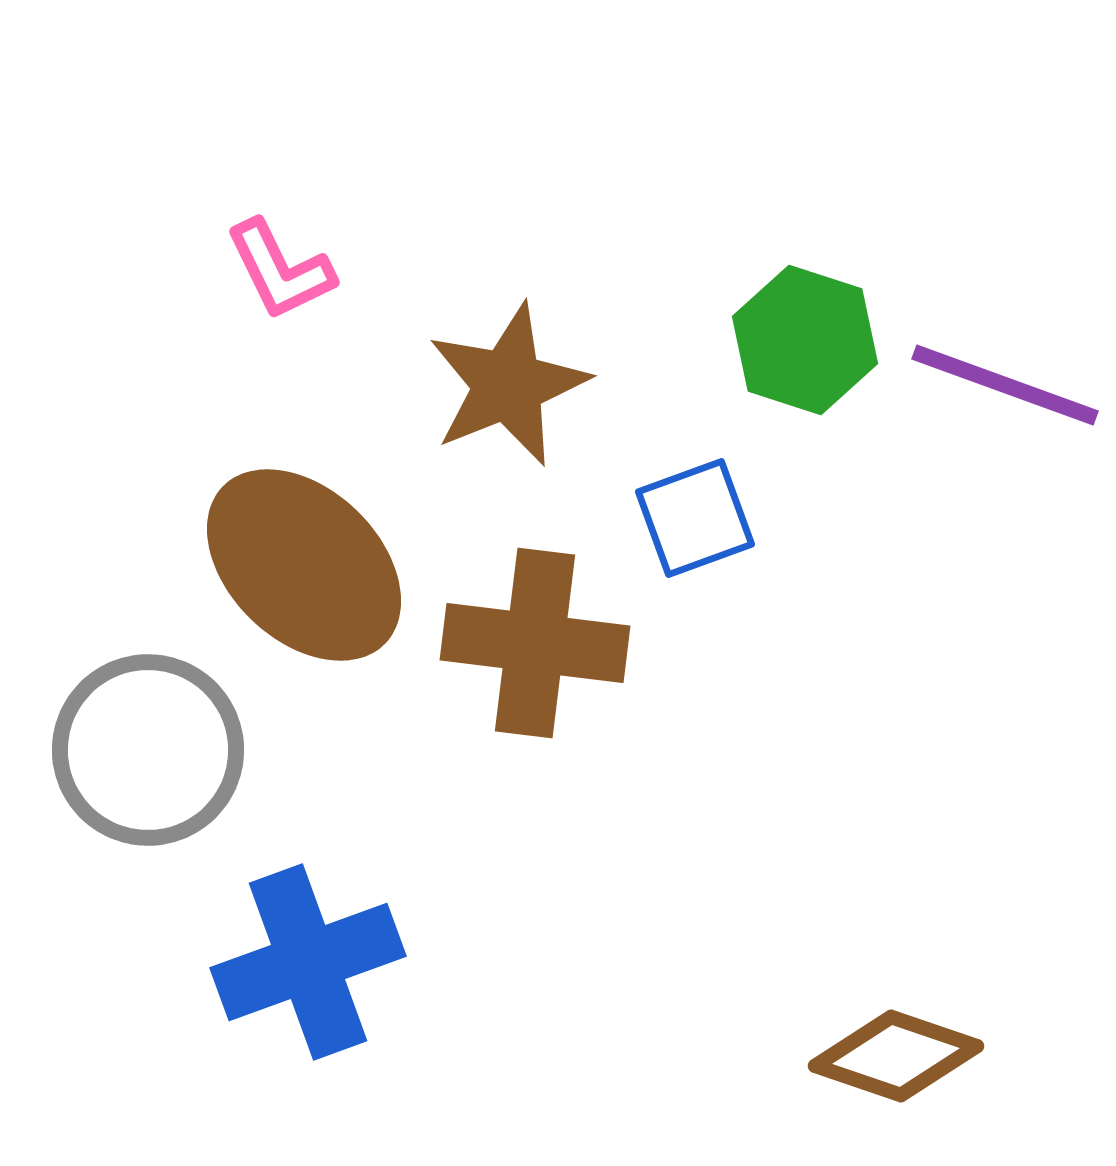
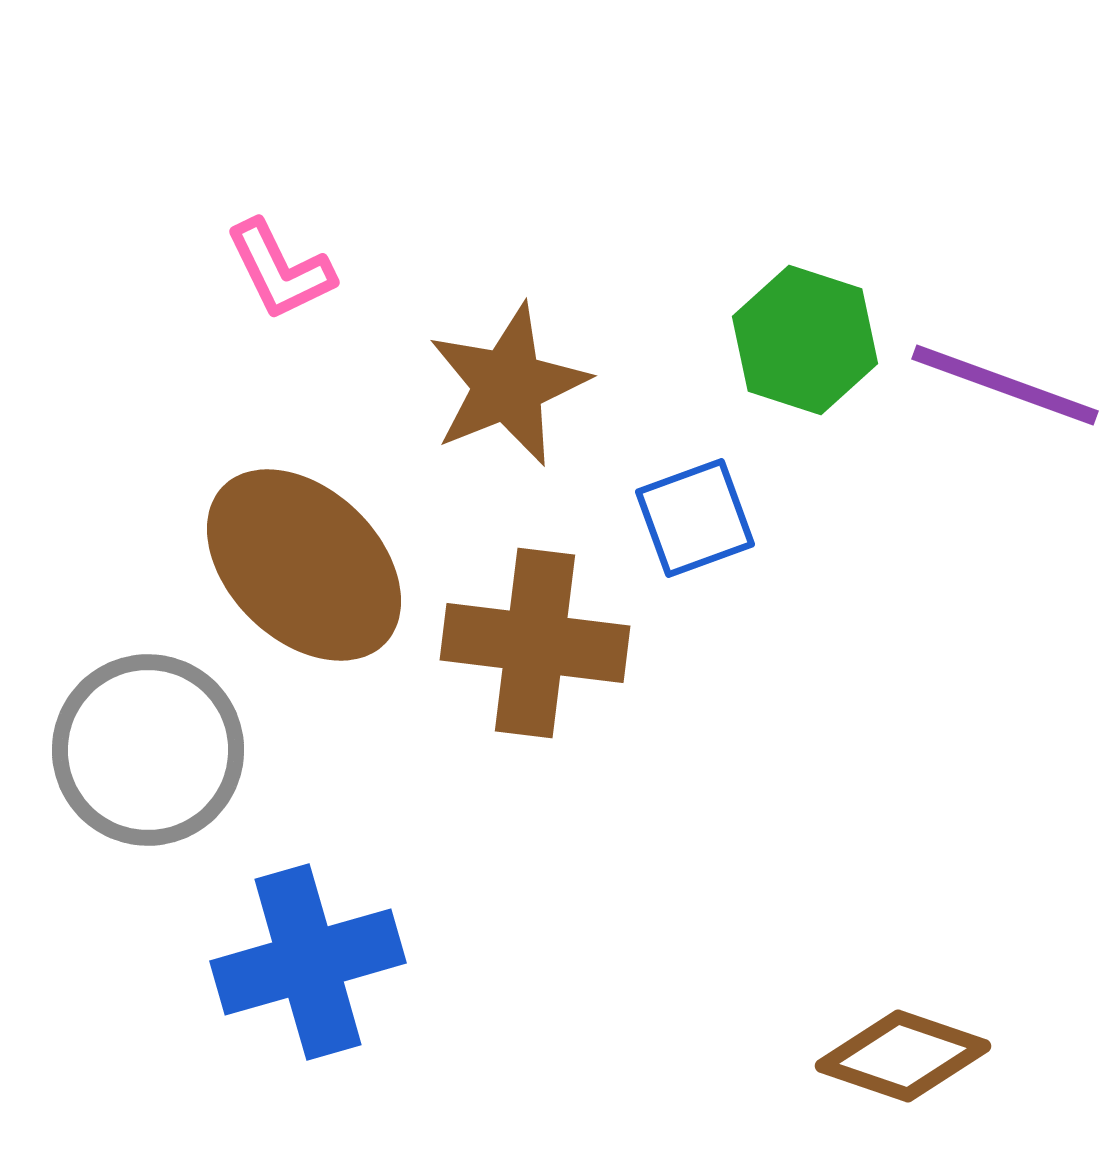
blue cross: rotated 4 degrees clockwise
brown diamond: moved 7 px right
